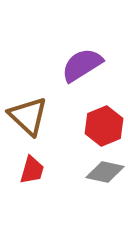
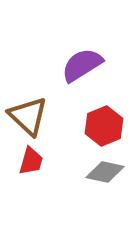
red trapezoid: moved 1 px left, 9 px up
